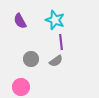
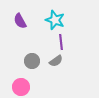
gray circle: moved 1 px right, 2 px down
